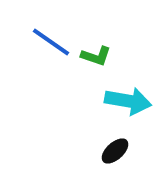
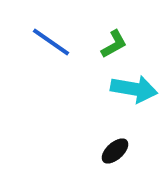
green L-shape: moved 18 px right, 12 px up; rotated 48 degrees counterclockwise
cyan arrow: moved 6 px right, 12 px up
